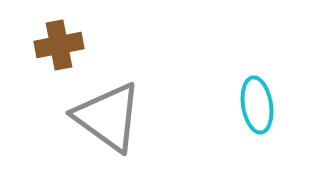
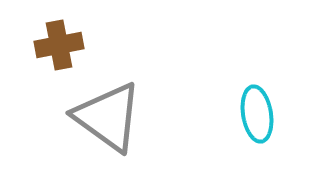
cyan ellipse: moved 9 px down
